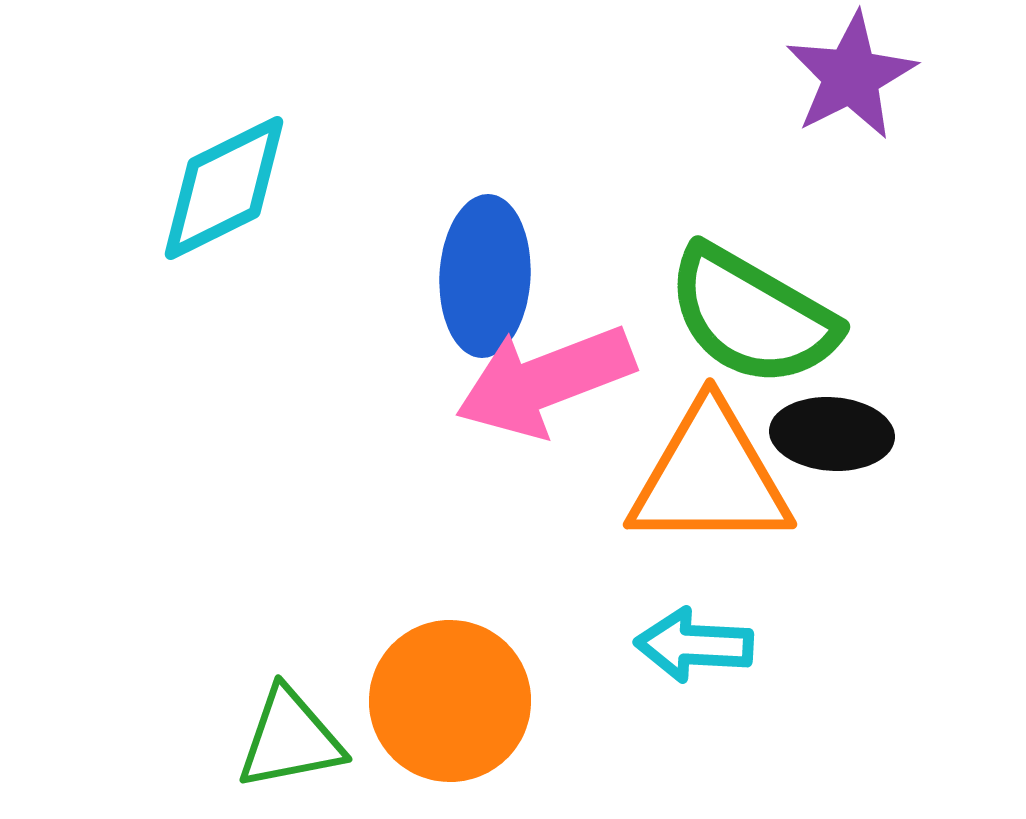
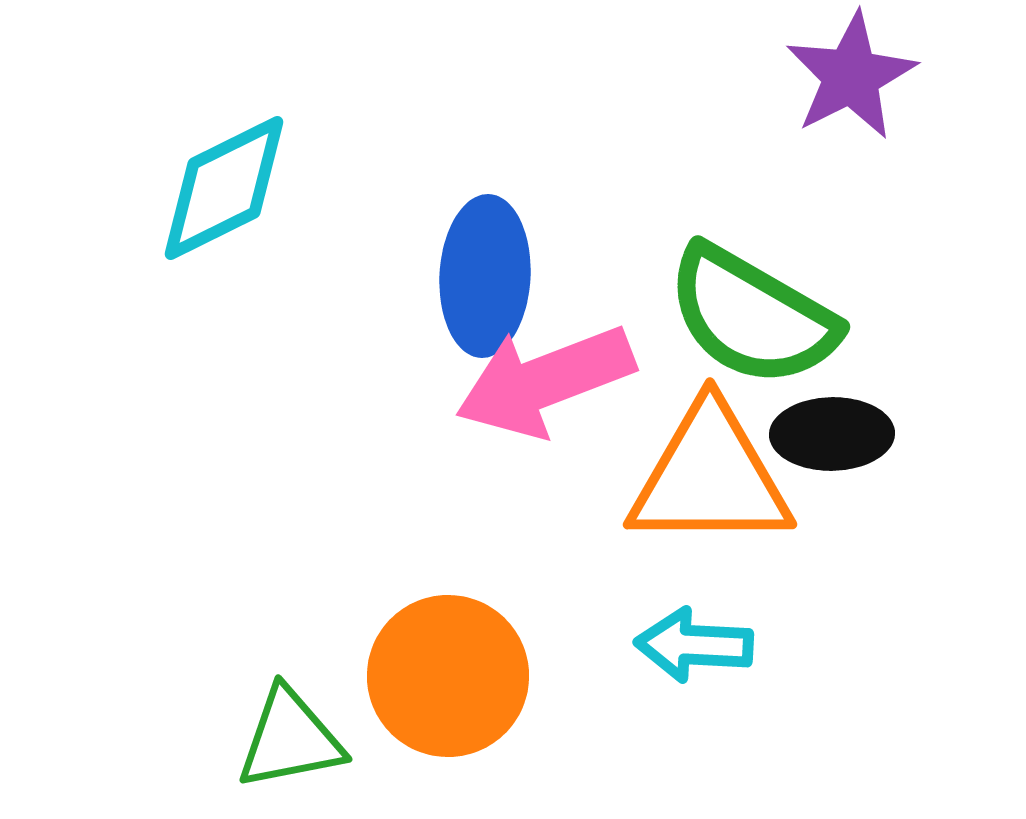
black ellipse: rotated 5 degrees counterclockwise
orange circle: moved 2 px left, 25 px up
